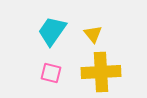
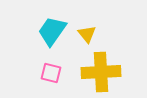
yellow triangle: moved 6 px left
